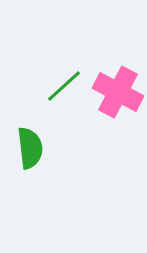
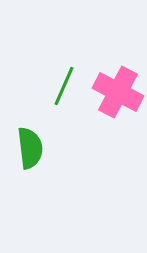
green line: rotated 24 degrees counterclockwise
